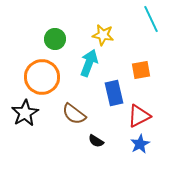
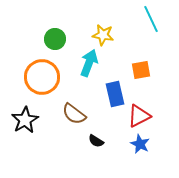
blue rectangle: moved 1 px right, 1 px down
black star: moved 7 px down
blue star: rotated 18 degrees counterclockwise
